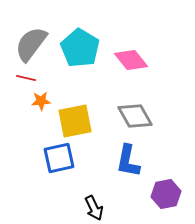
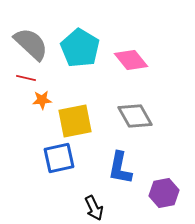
gray semicircle: rotated 96 degrees clockwise
orange star: moved 1 px right, 1 px up
blue L-shape: moved 8 px left, 7 px down
purple hexagon: moved 2 px left, 1 px up
